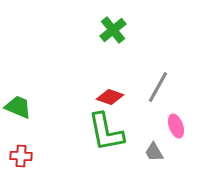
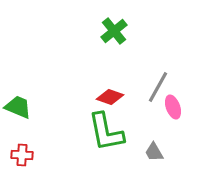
green cross: moved 1 px right, 1 px down
pink ellipse: moved 3 px left, 19 px up
red cross: moved 1 px right, 1 px up
